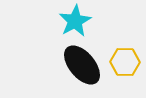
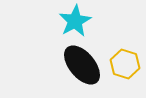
yellow hexagon: moved 2 px down; rotated 16 degrees clockwise
